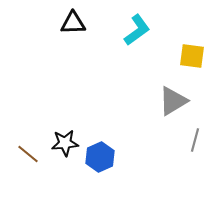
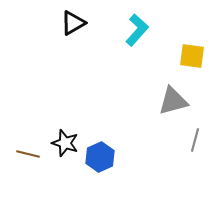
black triangle: rotated 28 degrees counterclockwise
cyan L-shape: rotated 12 degrees counterclockwise
gray triangle: rotated 16 degrees clockwise
black star: rotated 24 degrees clockwise
brown line: rotated 25 degrees counterclockwise
